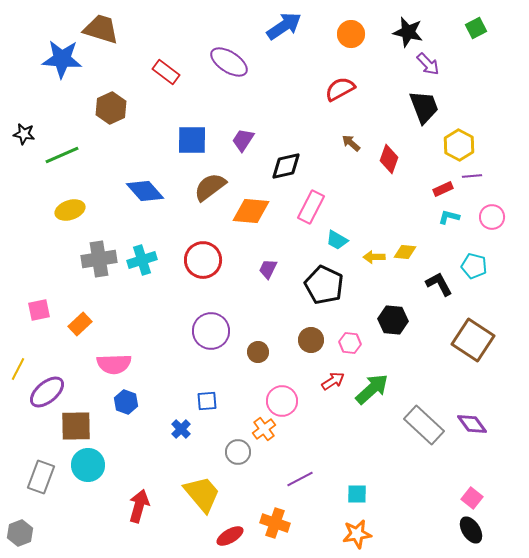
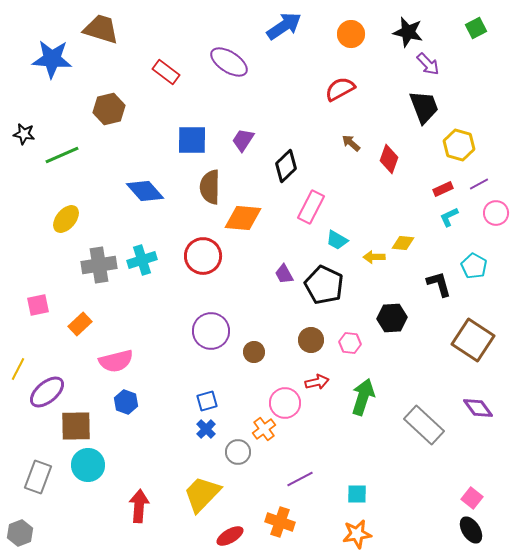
blue star at (62, 59): moved 10 px left
brown hexagon at (111, 108): moved 2 px left, 1 px down; rotated 12 degrees clockwise
yellow hexagon at (459, 145): rotated 12 degrees counterclockwise
black diamond at (286, 166): rotated 32 degrees counterclockwise
purple line at (472, 176): moved 7 px right, 8 px down; rotated 24 degrees counterclockwise
brown semicircle at (210, 187): rotated 52 degrees counterclockwise
yellow ellipse at (70, 210): moved 4 px left, 9 px down; rotated 32 degrees counterclockwise
orange diamond at (251, 211): moved 8 px left, 7 px down
cyan L-shape at (449, 217): rotated 40 degrees counterclockwise
pink circle at (492, 217): moved 4 px right, 4 px up
yellow diamond at (405, 252): moved 2 px left, 9 px up
gray cross at (99, 259): moved 6 px down
red circle at (203, 260): moved 4 px up
cyan pentagon at (474, 266): rotated 15 degrees clockwise
purple trapezoid at (268, 269): moved 16 px right, 5 px down; rotated 55 degrees counterclockwise
black L-shape at (439, 284): rotated 12 degrees clockwise
pink square at (39, 310): moved 1 px left, 5 px up
black hexagon at (393, 320): moved 1 px left, 2 px up; rotated 8 degrees counterclockwise
brown circle at (258, 352): moved 4 px left
pink semicircle at (114, 364): moved 2 px right, 3 px up; rotated 12 degrees counterclockwise
red arrow at (333, 381): moved 16 px left, 1 px down; rotated 20 degrees clockwise
green arrow at (372, 389): moved 9 px left, 8 px down; rotated 30 degrees counterclockwise
blue square at (207, 401): rotated 10 degrees counterclockwise
pink circle at (282, 401): moved 3 px right, 2 px down
purple diamond at (472, 424): moved 6 px right, 16 px up
blue cross at (181, 429): moved 25 px right
gray rectangle at (41, 477): moved 3 px left
yellow trapezoid at (202, 494): rotated 96 degrees counterclockwise
red arrow at (139, 506): rotated 12 degrees counterclockwise
orange cross at (275, 523): moved 5 px right, 1 px up
